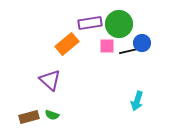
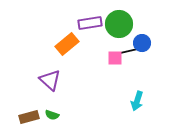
pink square: moved 8 px right, 12 px down
